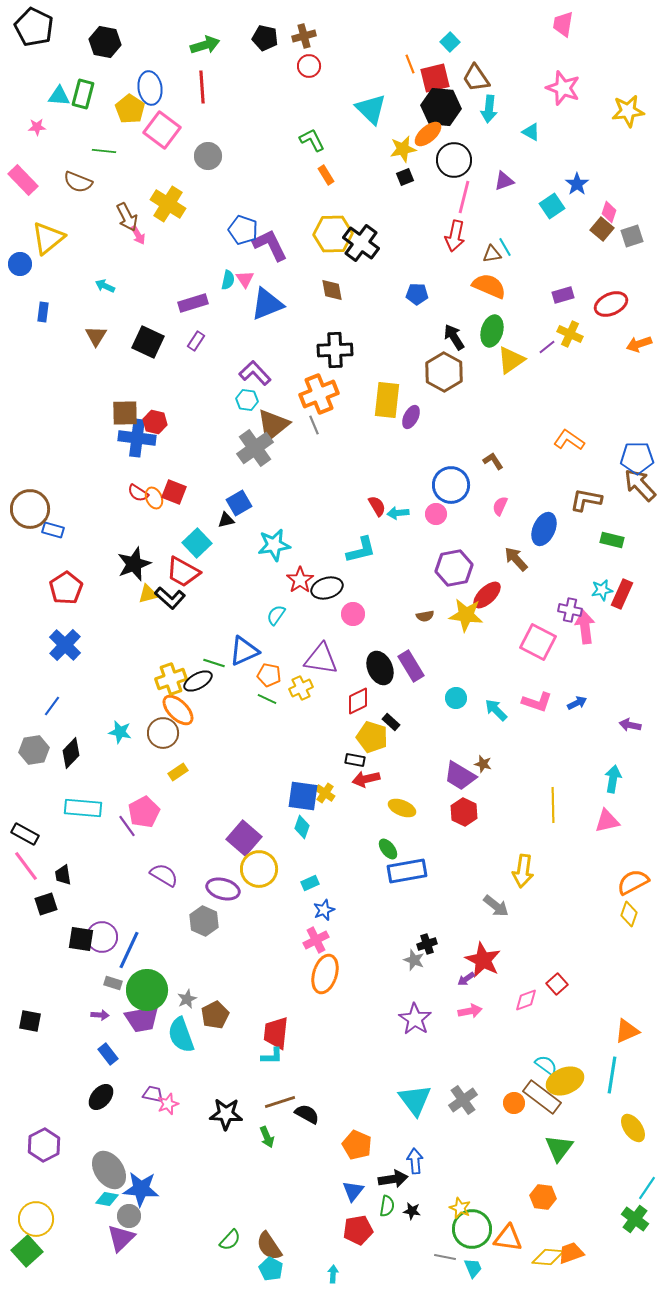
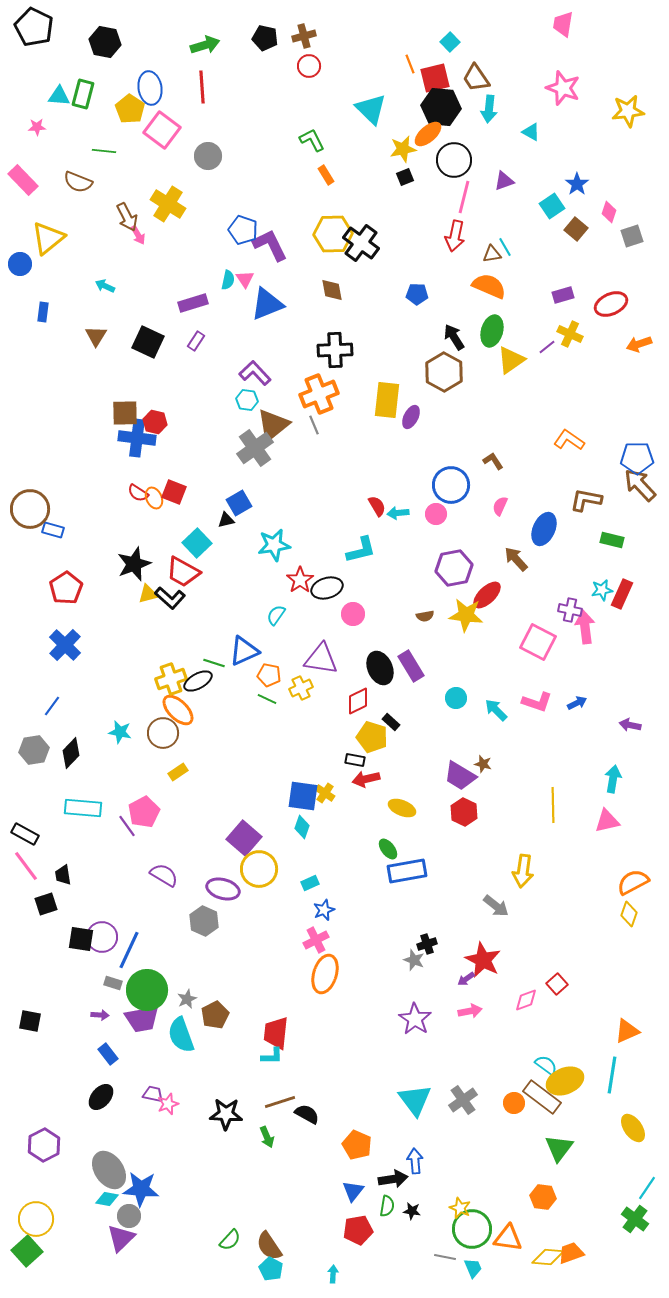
brown square at (602, 229): moved 26 px left
